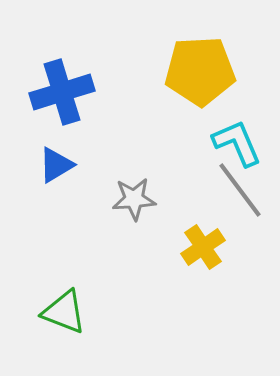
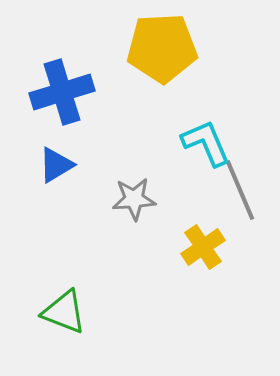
yellow pentagon: moved 38 px left, 23 px up
cyan L-shape: moved 31 px left
gray line: rotated 14 degrees clockwise
